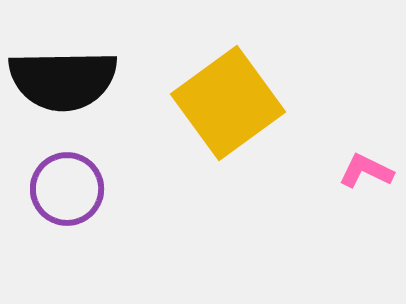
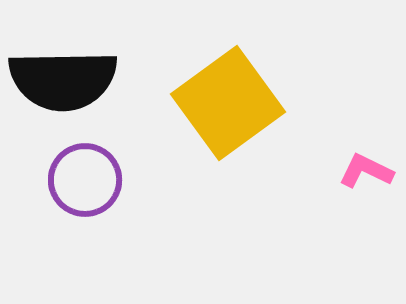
purple circle: moved 18 px right, 9 px up
